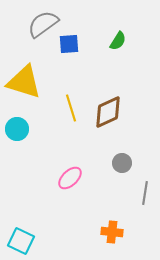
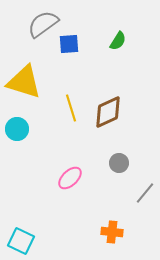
gray circle: moved 3 px left
gray line: rotated 30 degrees clockwise
